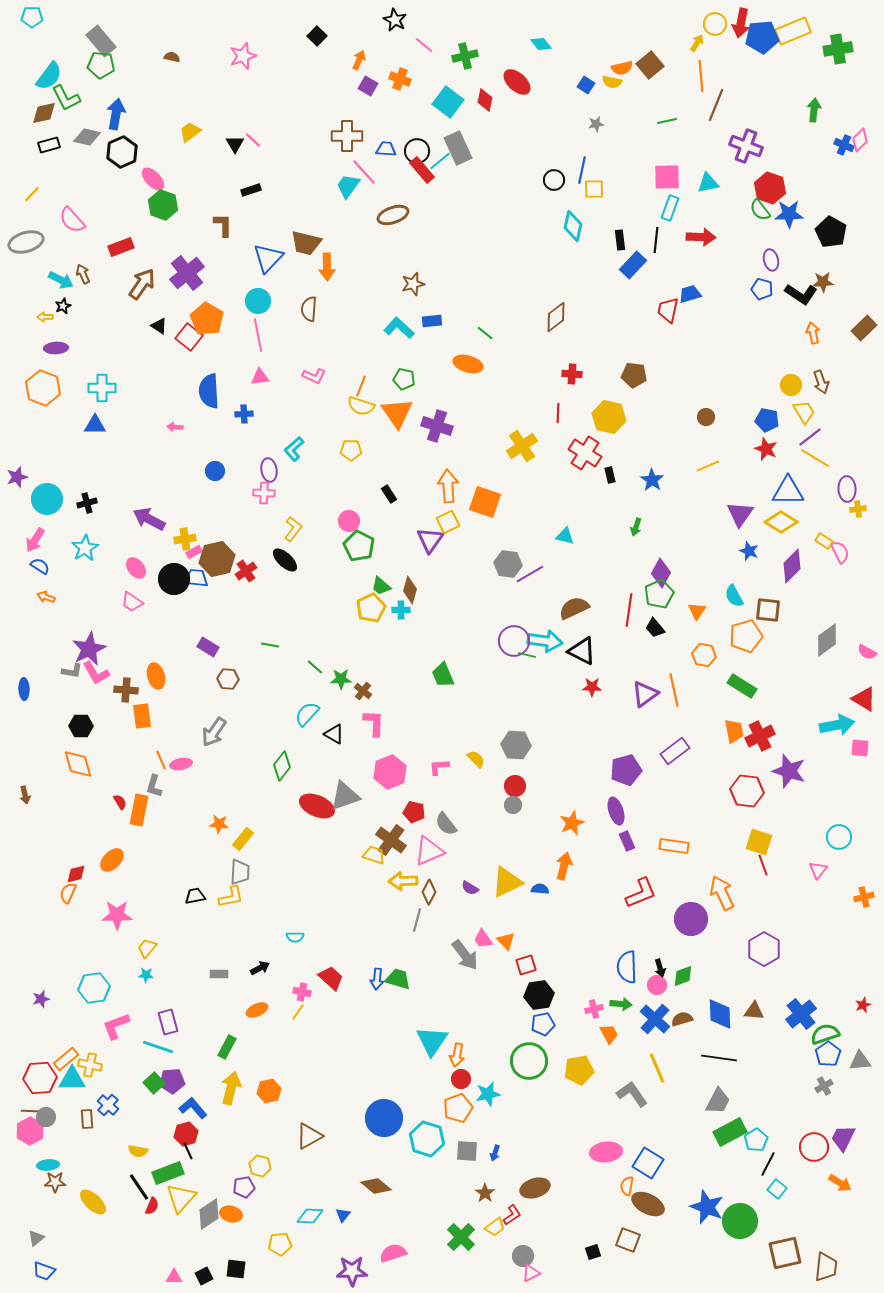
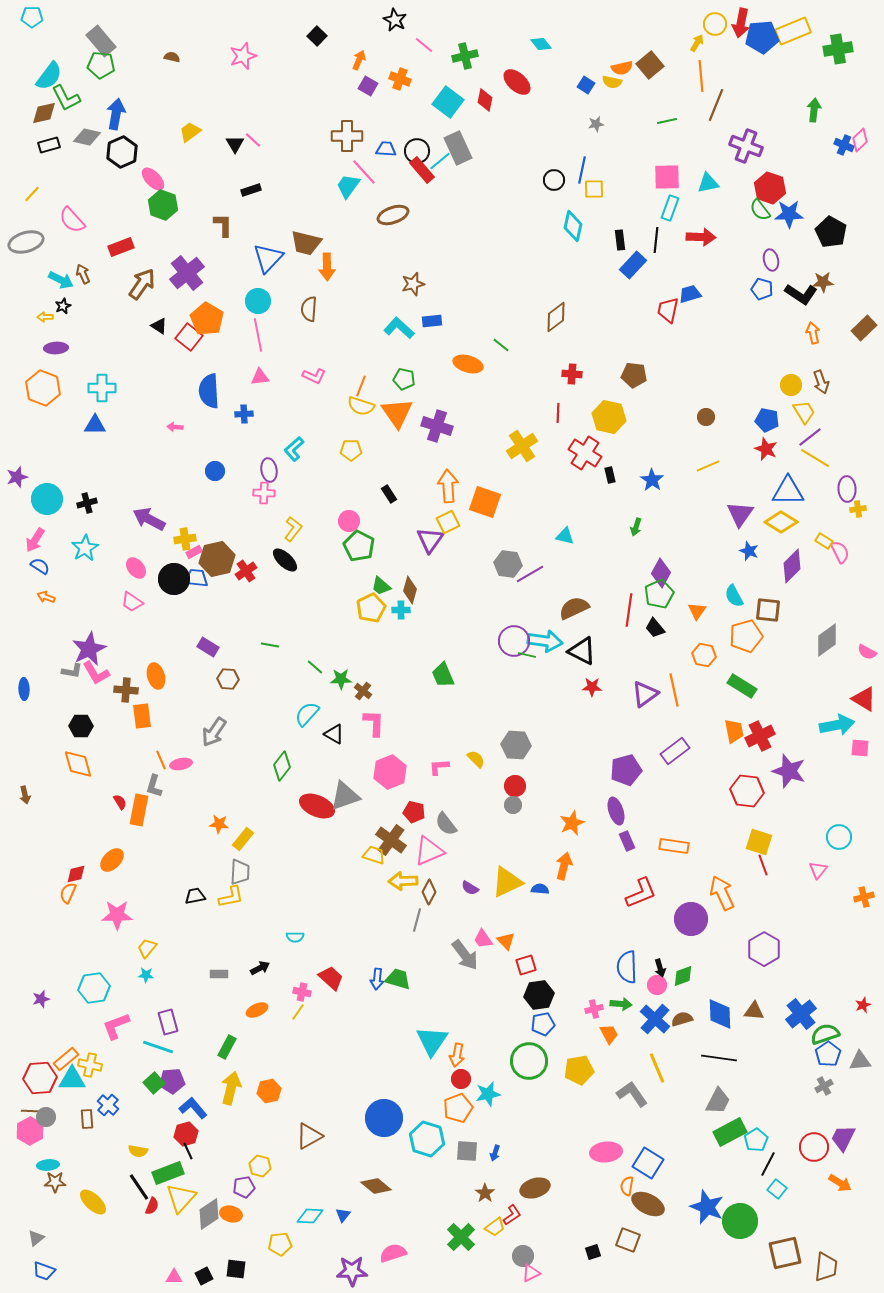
green line at (485, 333): moved 16 px right, 12 px down
